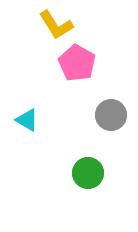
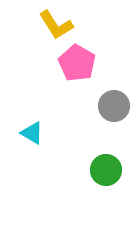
gray circle: moved 3 px right, 9 px up
cyan triangle: moved 5 px right, 13 px down
green circle: moved 18 px right, 3 px up
